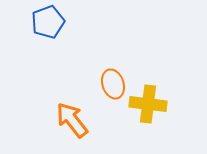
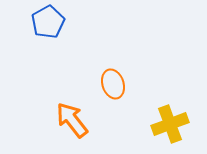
blue pentagon: rotated 8 degrees counterclockwise
yellow cross: moved 22 px right, 20 px down; rotated 27 degrees counterclockwise
